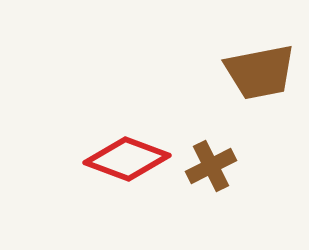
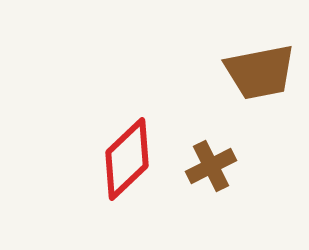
red diamond: rotated 64 degrees counterclockwise
